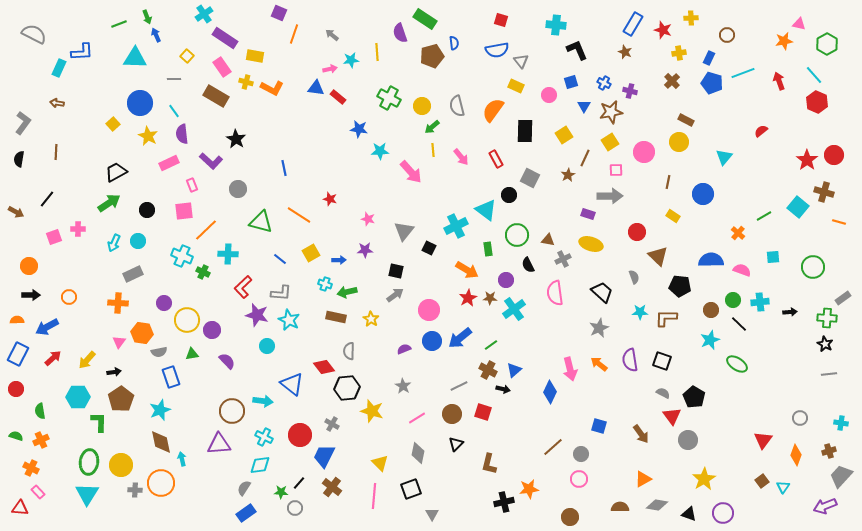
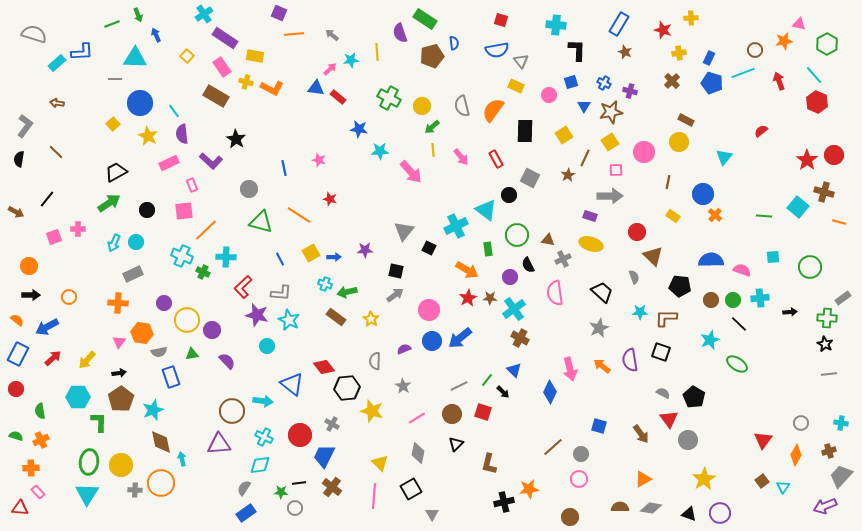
green arrow at (147, 17): moved 9 px left, 2 px up
green line at (119, 24): moved 7 px left
blue rectangle at (633, 24): moved 14 px left
gray semicircle at (34, 34): rotated 10 degrees counterclockwise
orange line at (294, 34): rotated 66 degrees clockwise
brown circle at (727, 35): moved 28 px right, 15 px down
black L-shape at (577, 50): rotated 25 degrees clockwise
cyan rectangle at (59, 68): moved 2 px left, 5 px up; rotated 24 degrees clockwise
pink arrow at (330, 69): rotated 32 degrees counterclockwise
gray line at (174, 79): moved 59 px left
gray semicircle at (457, 106): moved 5 px right
gray L-shape at (23, 123): moved 2 px right, 3 px down
brown line at (56, 152): rotated 49 degrees counterclockwise
gray circle at (238, 189): moved 11 px right
purple rectangle at (588, 214): moved 2 px right, 2 px down
green line at (764, 216): rotated 35 degrees clockwise
pink star at (368, 219): moved 49 px left, 59 px up
orange cross at (738, 233): moved 23 px left, 18 px up
cyan circle at (138, 241): moved 2 px left, 1 px down
cyan cross at (228, 254): moved 2 px left, 3 px down
brown triangle at (658, 256): moved 5 px left
blue line at (280, 259): rotated 24 degrees clockwise
blue arrow at (339, 260): moved 5 px left, 3 px up
green circle at (813, 267): moved 3 px left
purple circle at (506, 280): moved 4 px right, 3 px up
cyan cross at (760, 302): moved 4 px up
brown circle at (711, 310): moved 10 px up
brown rectangle at (336, 317): rotated 24 degrees clockwise
orange semicircle at (17, 320): rotated 40 degrees clockwise
green line at (491, 345): moved 4 px left, 35 px down; rotated 16 degrees counterclockwise
gray semicircle at (349, 351): moved 26 px right, 10 px down
black square at (662, 361): moved 1 px left, 9 px up
orange arrow at (599, 364): moved 3 px right, 2 px down
brown cross at (488, 370): moved 32 px right, 32 px up
blue triangle at (514, 370): rotated 35 degrees counterclockwise
black arrow at (114, 372): moved 5 px right, 1 px down
black arrow at (503, 389): moved 3 px down; rotated 32 degrees clockwise
cyan star at (160, 410): moved 7 px left
red triangle at (672, 416): moved 3 px left, 3 px down
gray circle at (800, 418): moved 1 px right, 5 px down
orange diamond at (796, 455): rotated 10 degrees clockwise
orange cross at (31, 468): rotated 28 degrees counterclockwise
black line at (299, 483): rotated 40 degrees clockwise
black square at (411, 489): rotated 10 degrees counterclockwise
gray diamond at (657, 505): moved 6 px left, 3 px down
purple circle at (723, 513): moved 3 px left
